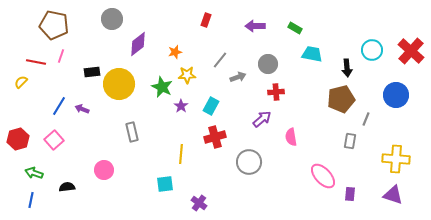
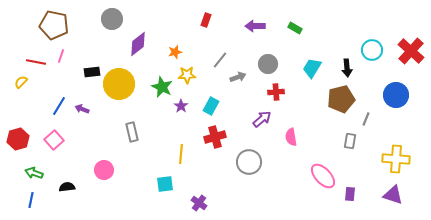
cyan trapezoid at (312, 54): moved 14 px down; rotated 70 degrees counterclockwise
